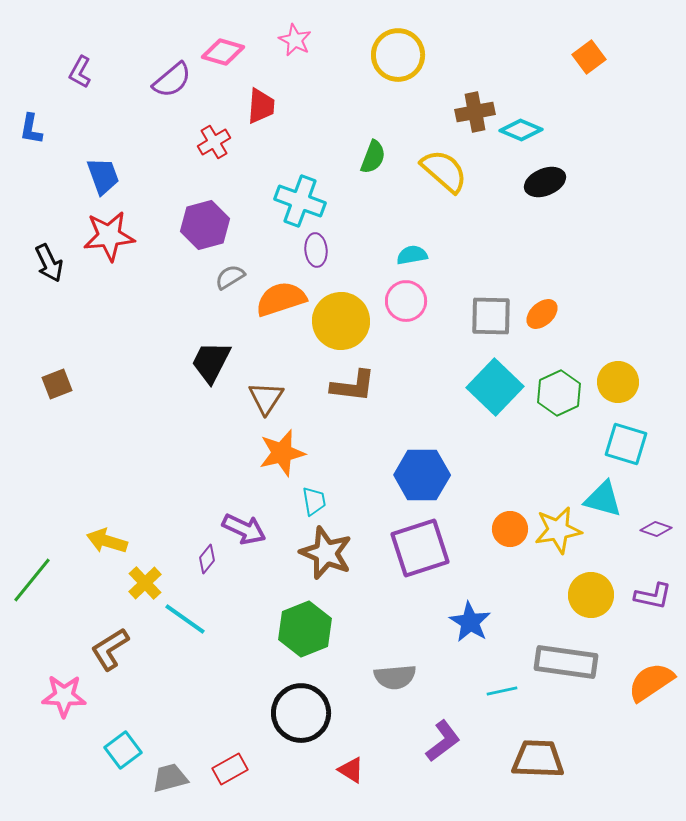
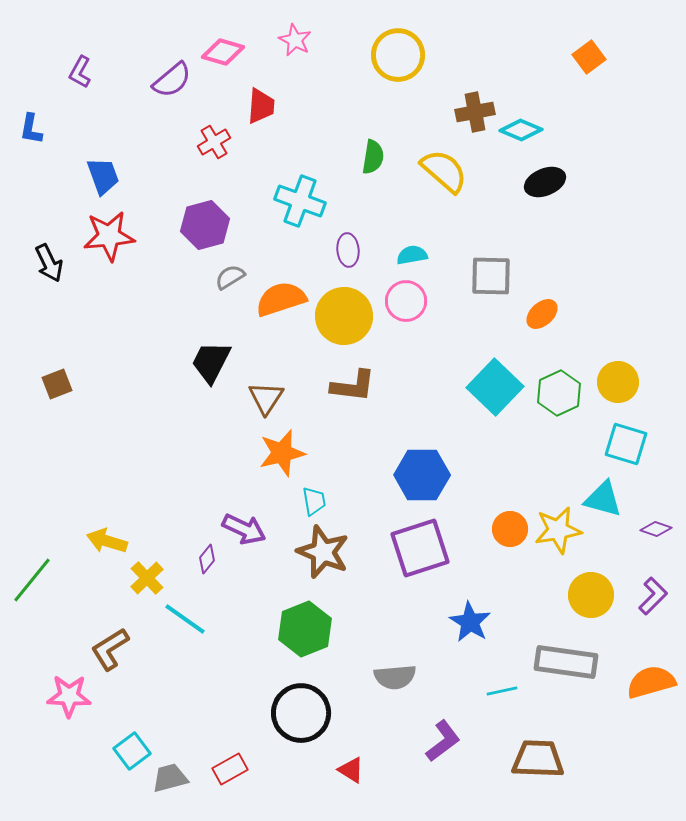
green semicircle at (373, 157): rotated 12 degrees counterclockwise
purple ellipse at (316, 250): moved 32 px right
gray square at (491, 316): moved 40 px up
yellow circle at (341, 321): moved 3 px right, 5 px up
brown star at (326, 553): moved 3 px left, 1 px up
yellow cross at (145, 583): moved 2 px right, 5 px up
purple L-shape at (653, 596): rotated 57 degrees counterclockwise
orange semicircle at (651, 682): rotated 18 degrees clockwise
pink star at (64, 696): moved 5 px right
cyan square at (123, 750): moved 9 px right, 1 px down
